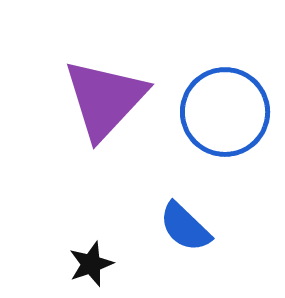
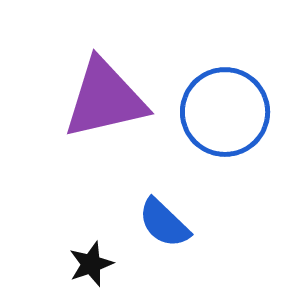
purple triangle: rotated 34 degrees clockwise
blue semicircle: moved 21 px left, 4 px up
